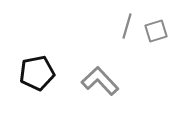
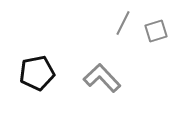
gray line: moved 4 px left, 3 px up; rotated 10 degrees clockwise
gray L-shape: moved 2 px right, 3 px up
